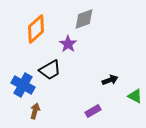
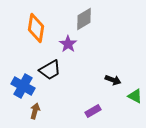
gray diamond: rotated 10 degrees counterclockwise
orange diamond: moved 1 px up; rotated 40 degrees counterclockwise
black arrow: moved 3 px right; rotated 42 degrees clockwise
blue cross: moved 1 px down
